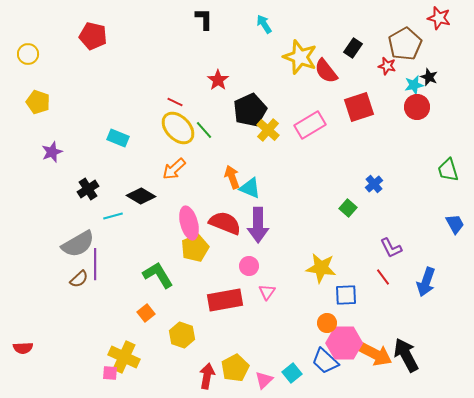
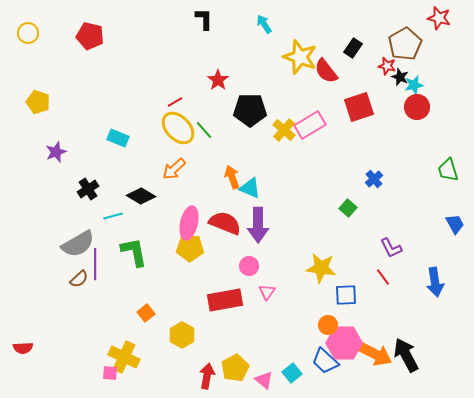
red pentagon at (93, 36): moved 3 px left
yellow circle at (28, 54): moved 21 px up
black star at (429, 77): moved 29 px left
red line at (175, 102): rotated 56 degrees counterclockwise
black pentagon at (250, 110): rotated 24 degrees clockwise
yellow cross at (268, 130): moved 16 px right
purple star at (52, 152): moved 4 px right
blue cross at (374, 184): moved 5 px up
pink ellipse at (189, 223): rotated 28 degrees clockwise
yellow pentagon at (195, 248): moved 5 px left; rotated 24 degrees clockwise
green L-shape at (158, 275): moved 24 px left, 23 px up; rotated 20 degrees clockwise
blue arrow at (426, 282): moved 9 px right; rotated 28 degrees counterclockwise
orange circle at (327, 323): moved 1 px right, 2 px down
yellow hexagon at (182, 335): rotated 10 degrees clockwise
pink triangle at (264, 380): rotated 36 degrees counterclockwise
